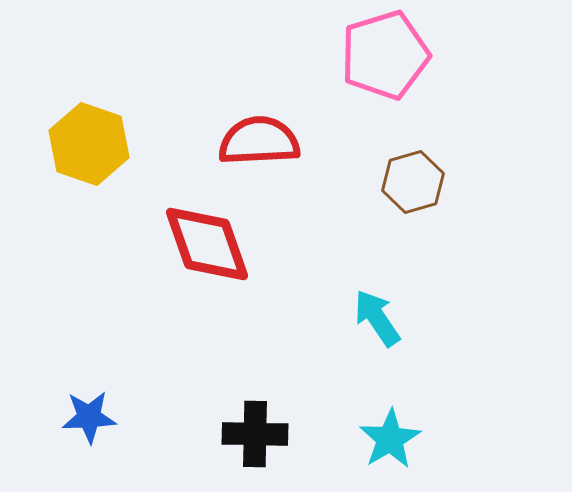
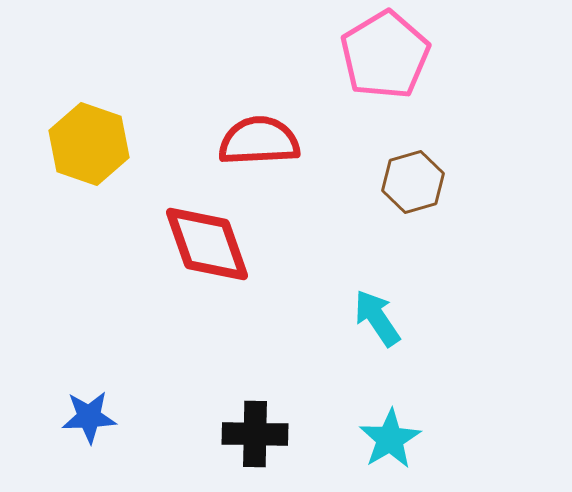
pink pentagon: rotated 14 degrees counterclockwise
